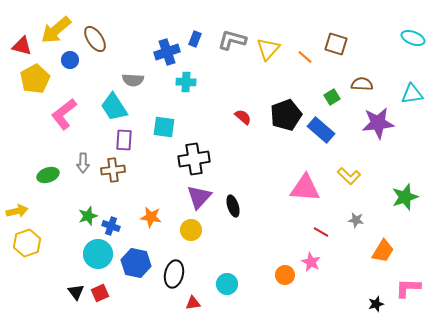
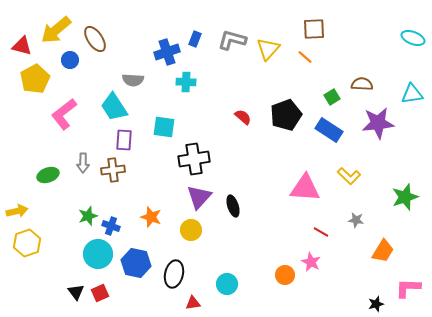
brown square at (336, 44): moved 22 px left, 15 px up; rotated 20 degrees counterclockwise
blue rectangle at (321, 130): moved 8 px right; rotated 8 degrees counterclockwise
orange star at (151, 217): rotated 10 degrees clockwise
